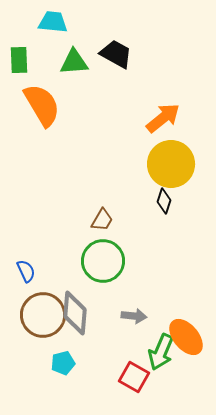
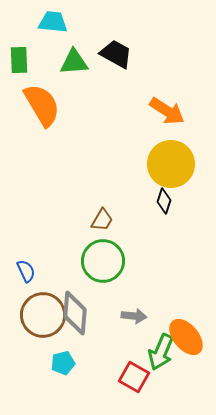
orange arrow: moved 4 px right, 7 px up; rotated 72 degrees clockwise
